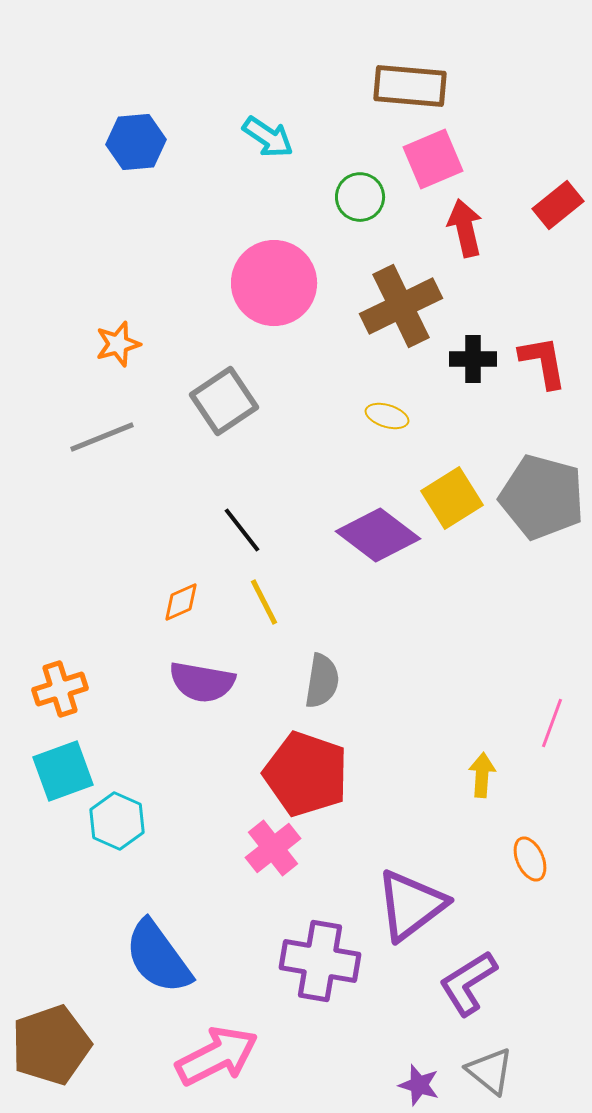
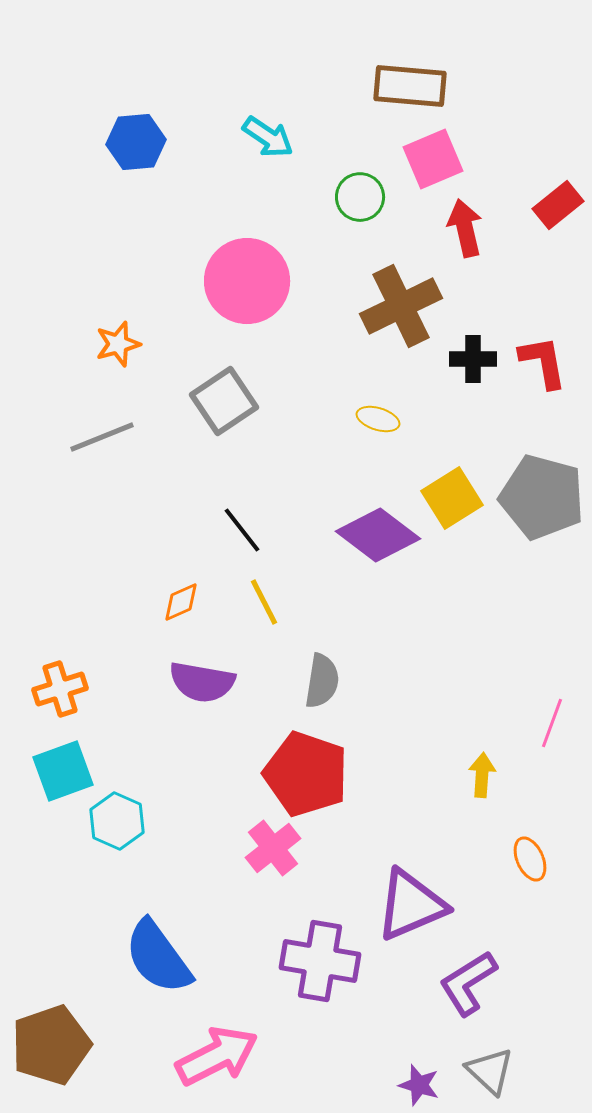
pink circle: moved 27 px left, 2 px up
yellow ellipse: moved 9 px left, 3 px down
purple triangle: rotated 14 degrees clockwise
gray triangle: rotated 4 degrees clockwise
